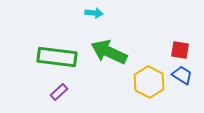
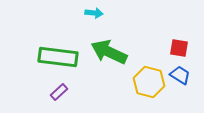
red square: moved 1 px left, 2 px up
green rectangle: moved 1 px right
blue trapezoid: moved 2 px left
yellow hexagon: rotated 12 degrees counterclockwise
